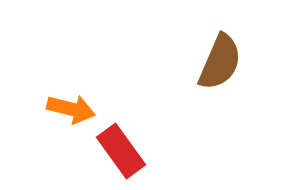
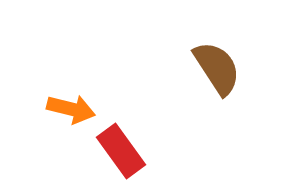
brown semicircle: moved 3 px left, 6 px down; rotated 56 degrees counterclockwise
